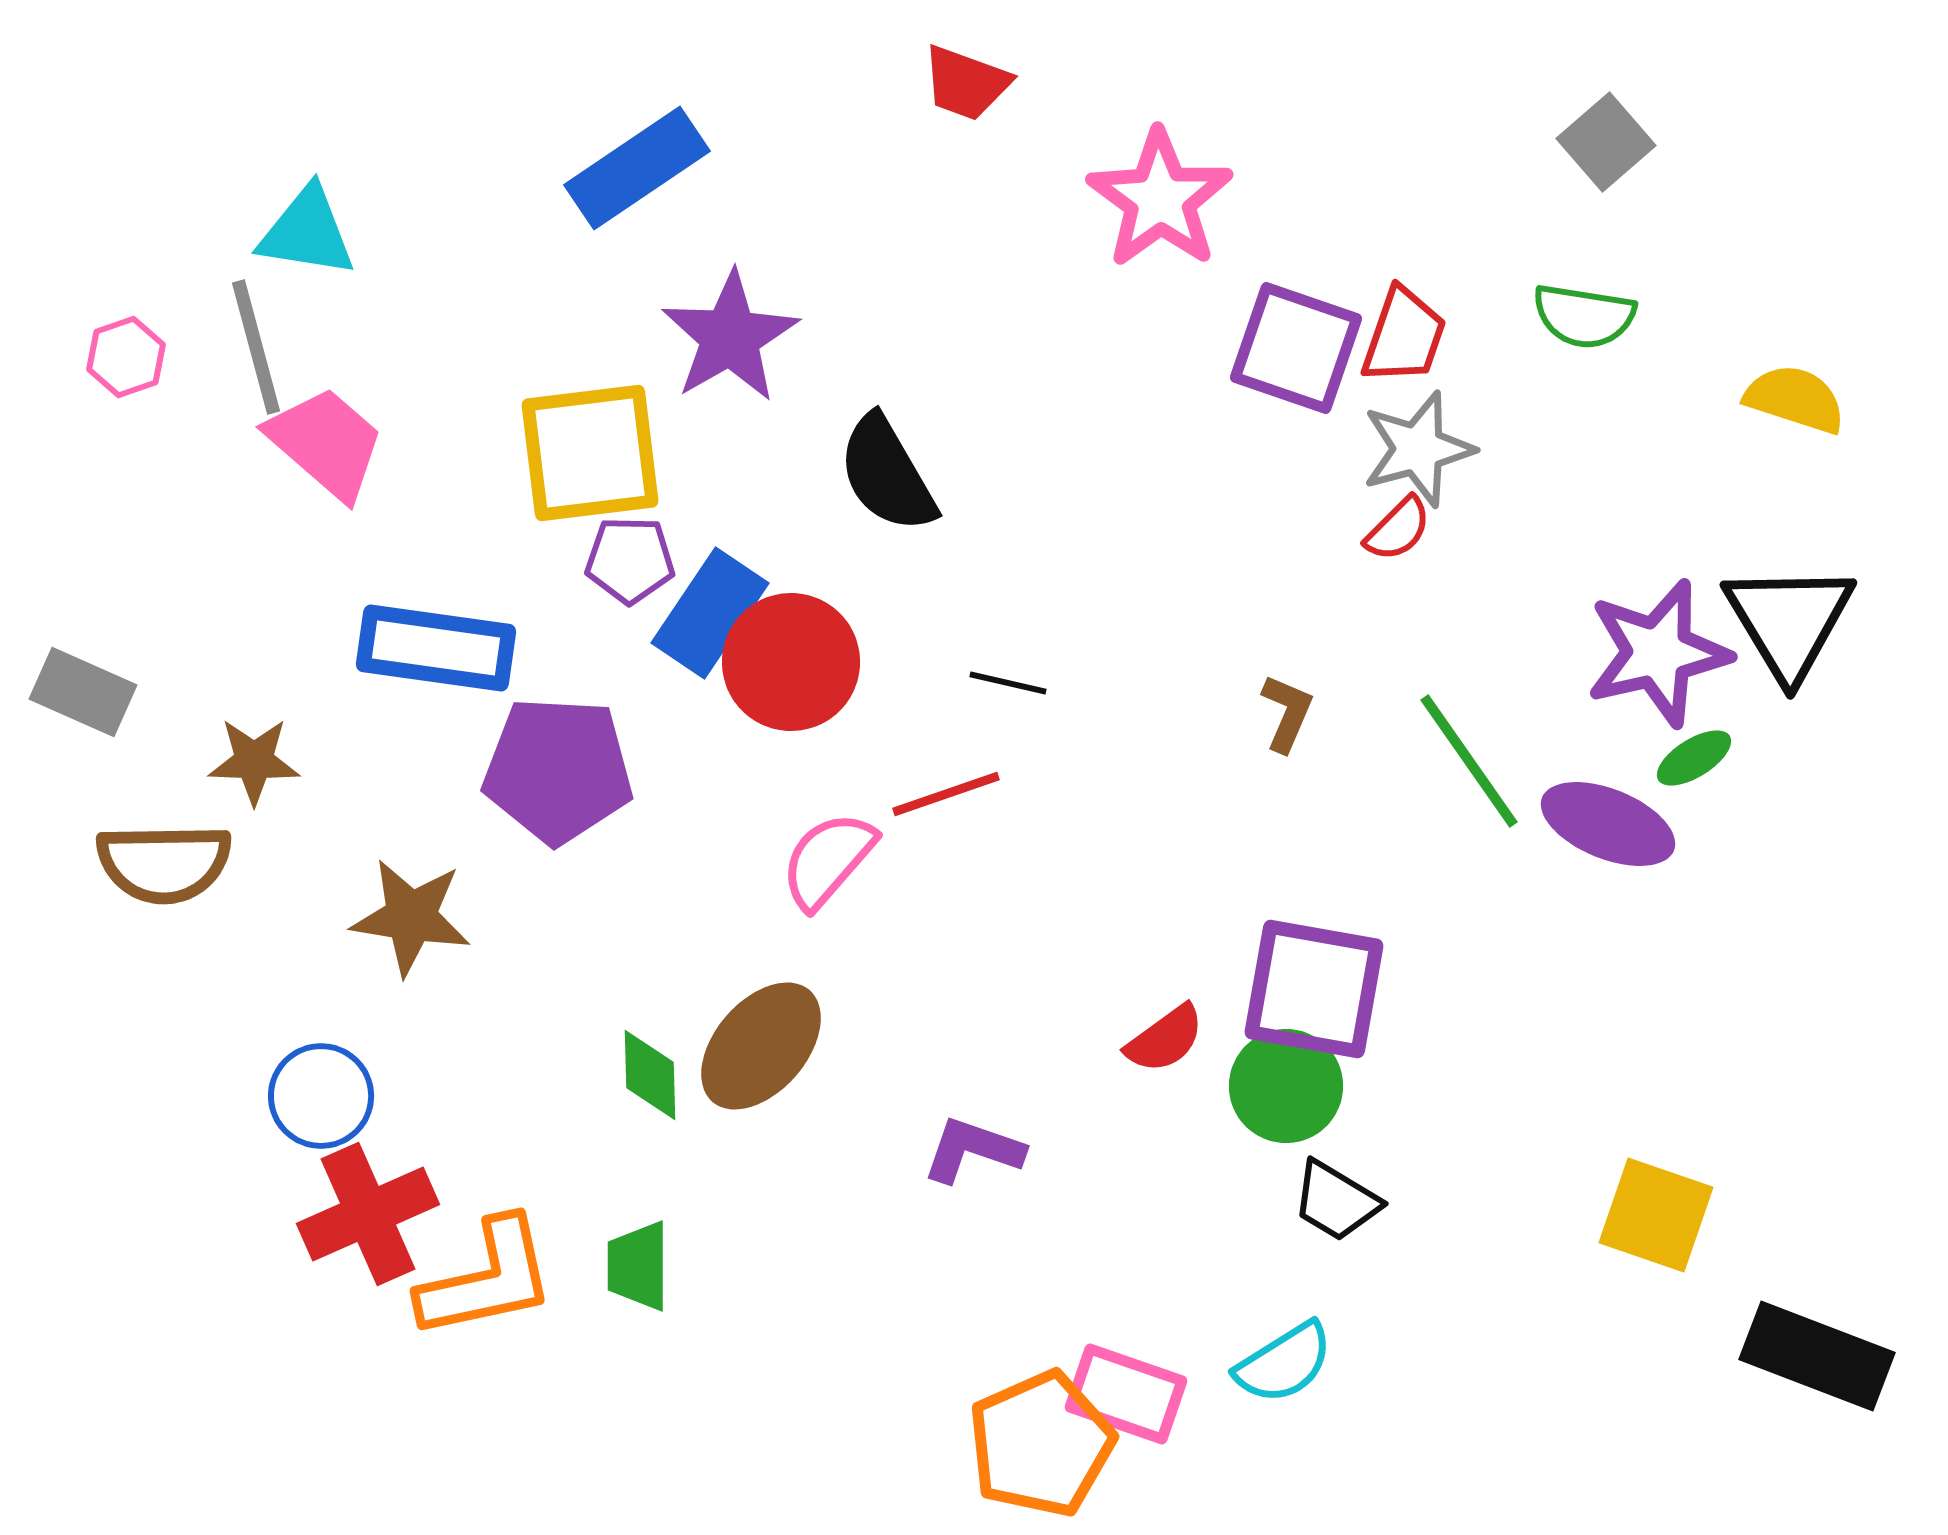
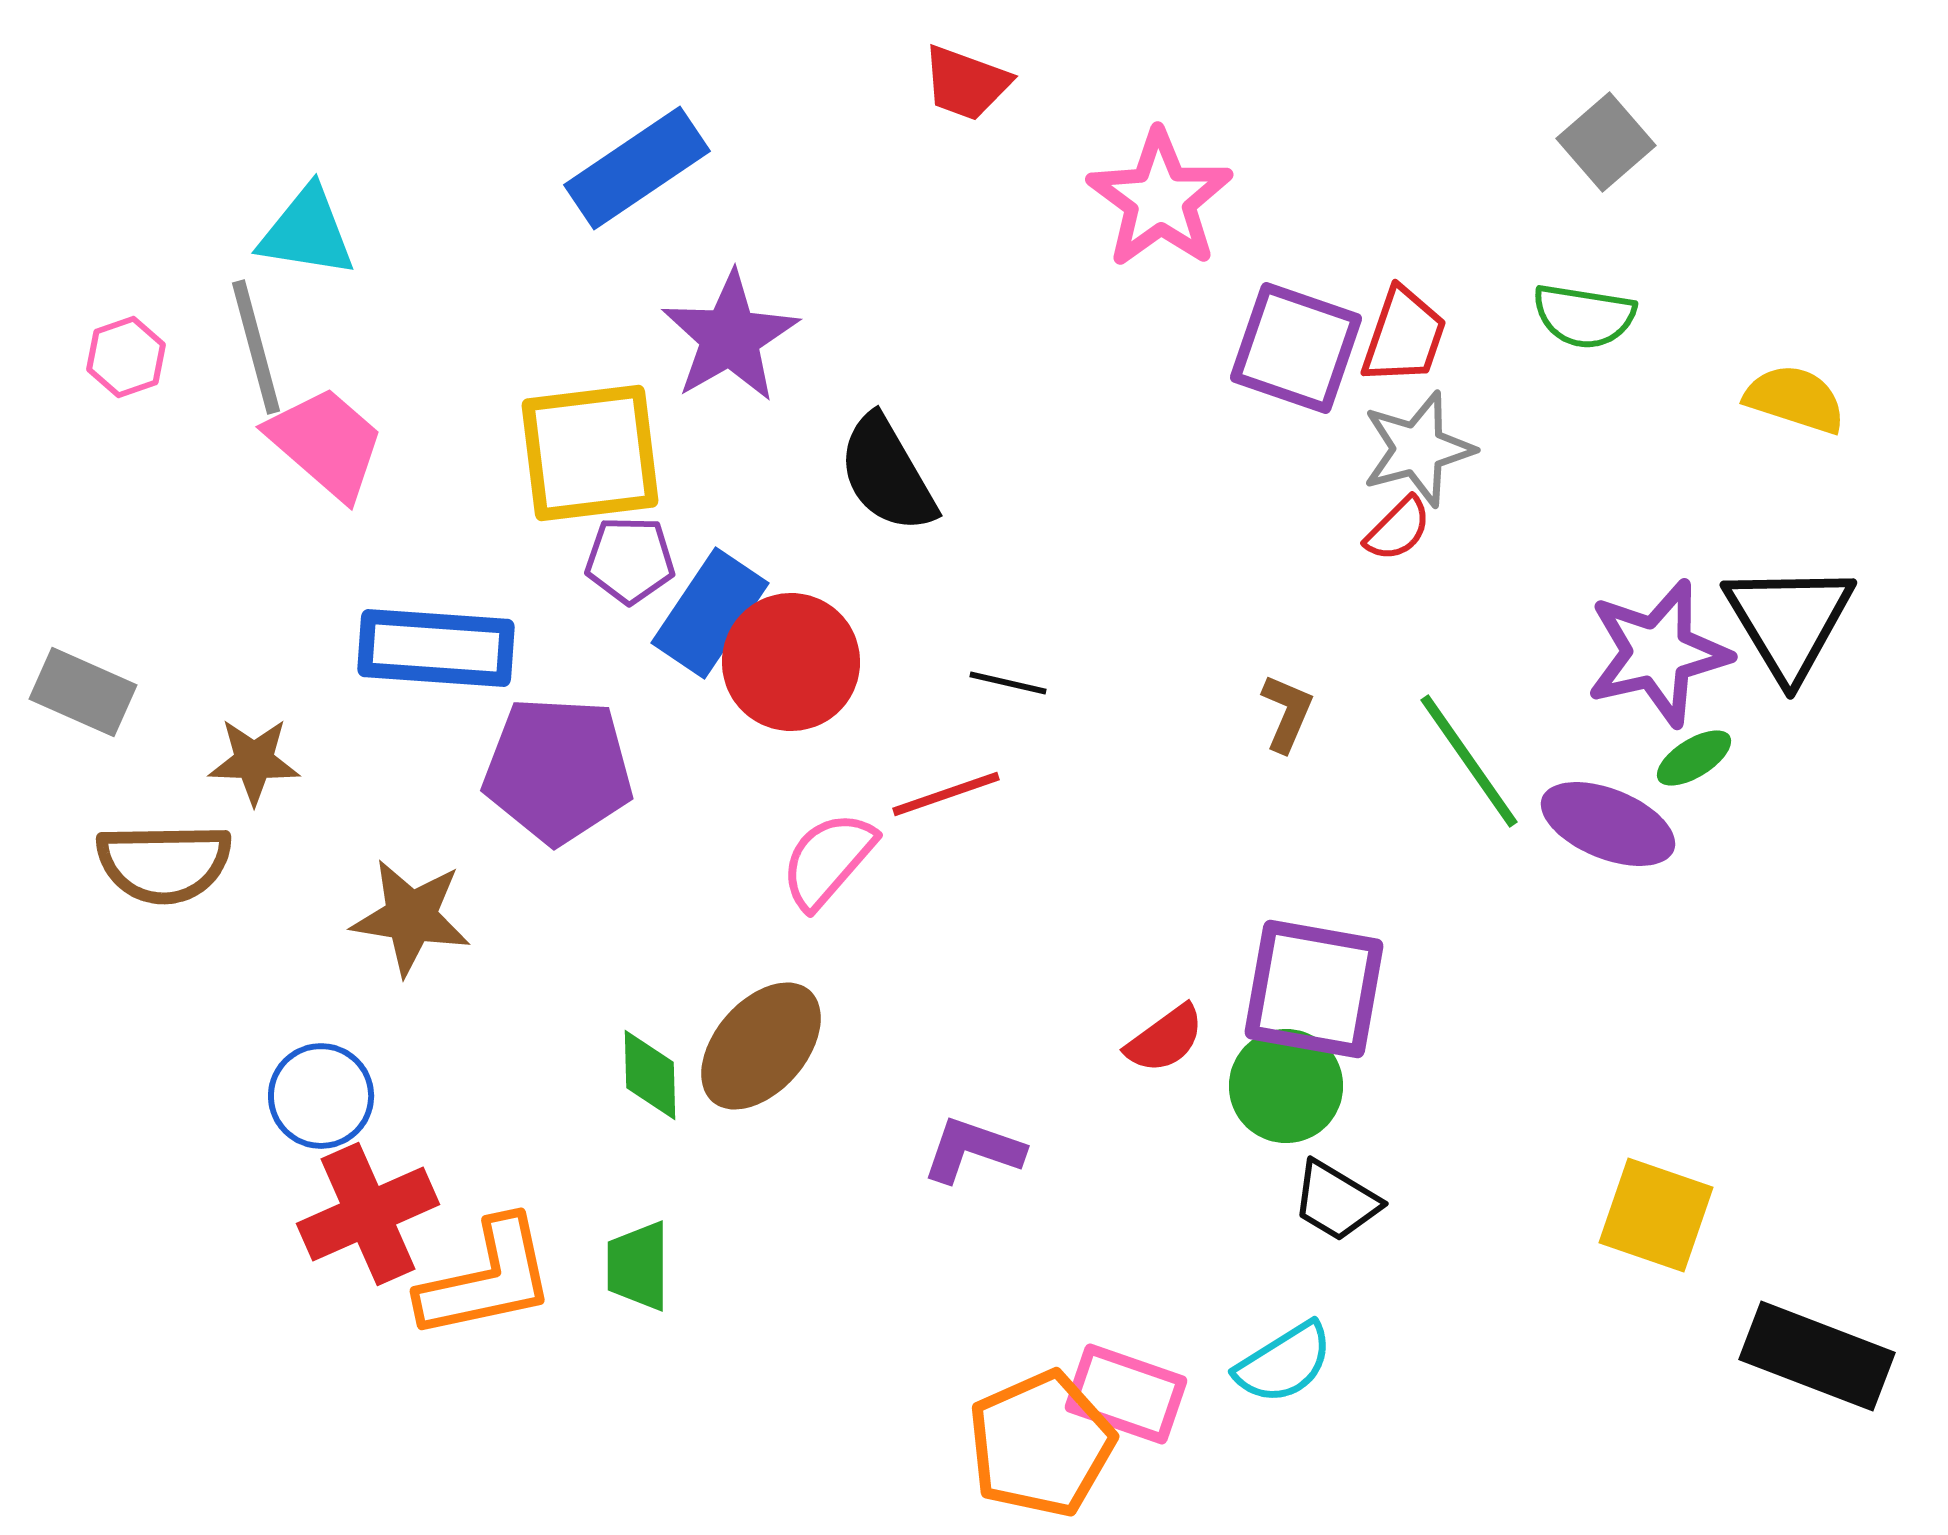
blue rectangle at (436, 648): rotated 4 degrees counterclockwise
